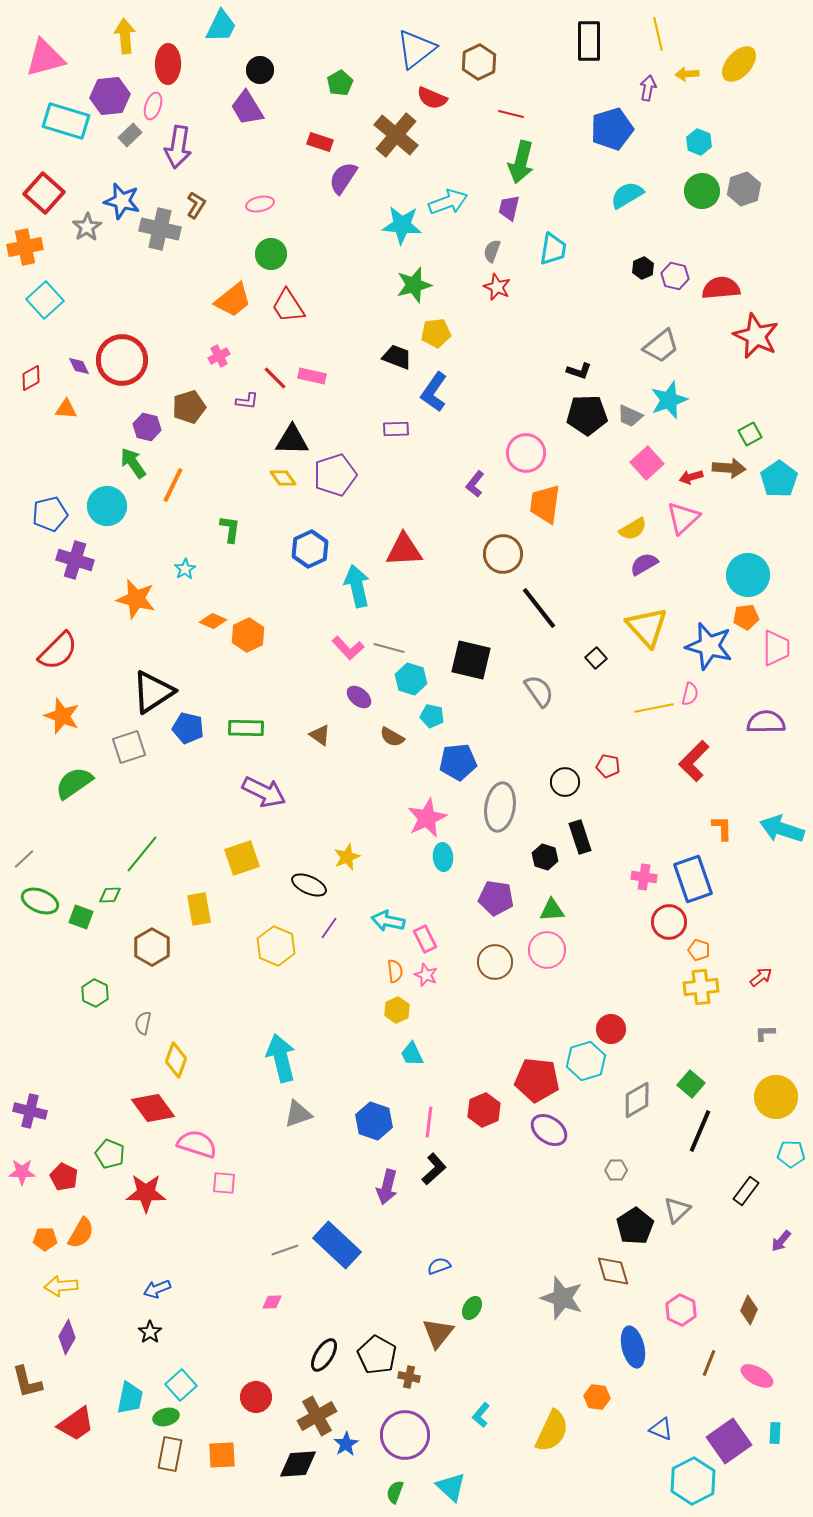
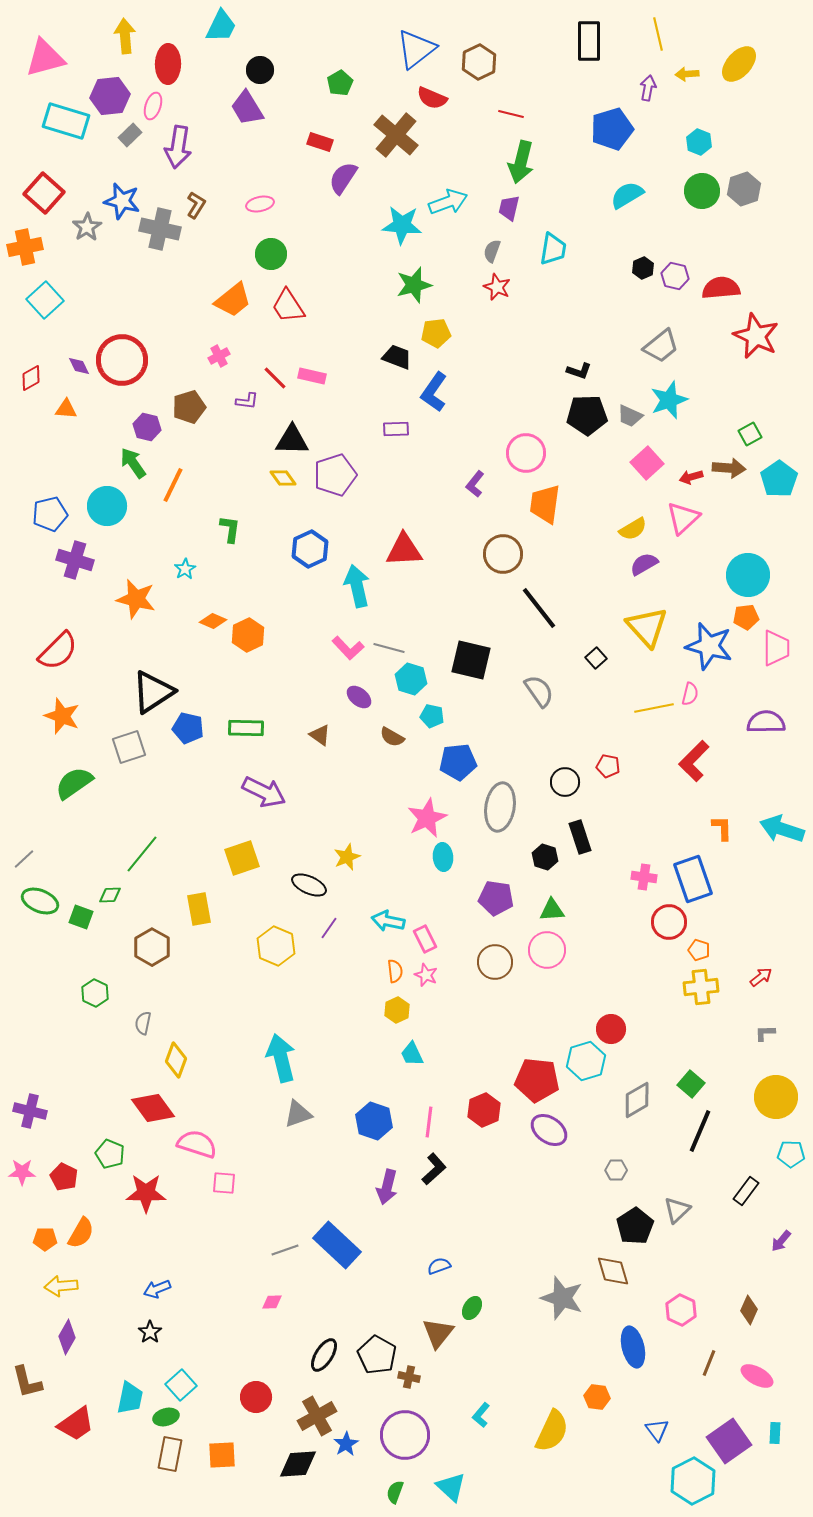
blue triangle at (661, 1429): moved 4 px left, 1 px down; rotated 30 degrees clockwise
